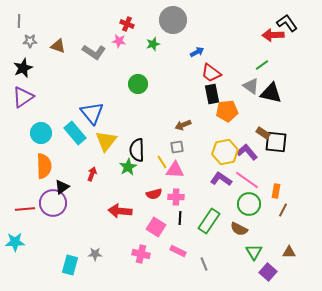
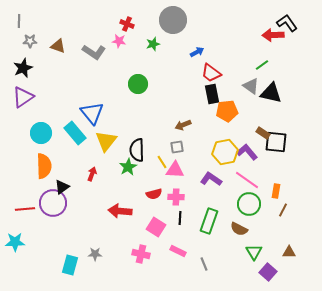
purple L-shape at (221, 179): moved 10 px left
green rectangle at (209, 221): rotated 15 degrees counterclockwise
